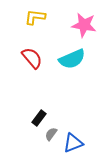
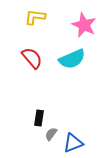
pink star: rotated 15 degrees clockwise
black rectangle: rotated 28 degrees counterclockwise
